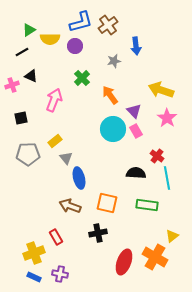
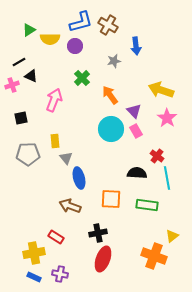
brown cross: rotated 24 degrees counterclockwise
black line: moved 3 px left, 10 px down
cyan circle: moved 2 px left
yellow rectangle: rotated 56 degrees counterclockwise
black semicircle: moved 1 px right
orange square: moved 4 px right, 4 px up; rotated 10 degrees counterclockwise
red rectangle: rotated 28 degrees counterclockwise
yellow cross: rotated 10 degrees clockwise
orange cross: moved 1 px left, 1 px up; rotated 10 degrees counterclockwise
red ellipse: moved 21 px left, 3 px up
